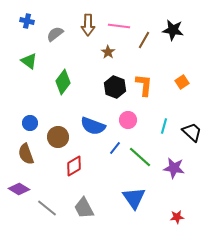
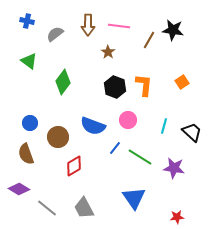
brown line: moved 5 px right
green line: rotated 10 degrees counterclockwise
